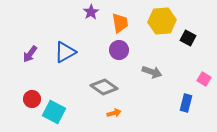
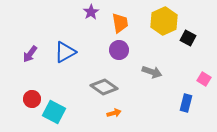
yellow hexagon: moved 2 px right; rotated 20 degrees counterclockwise
